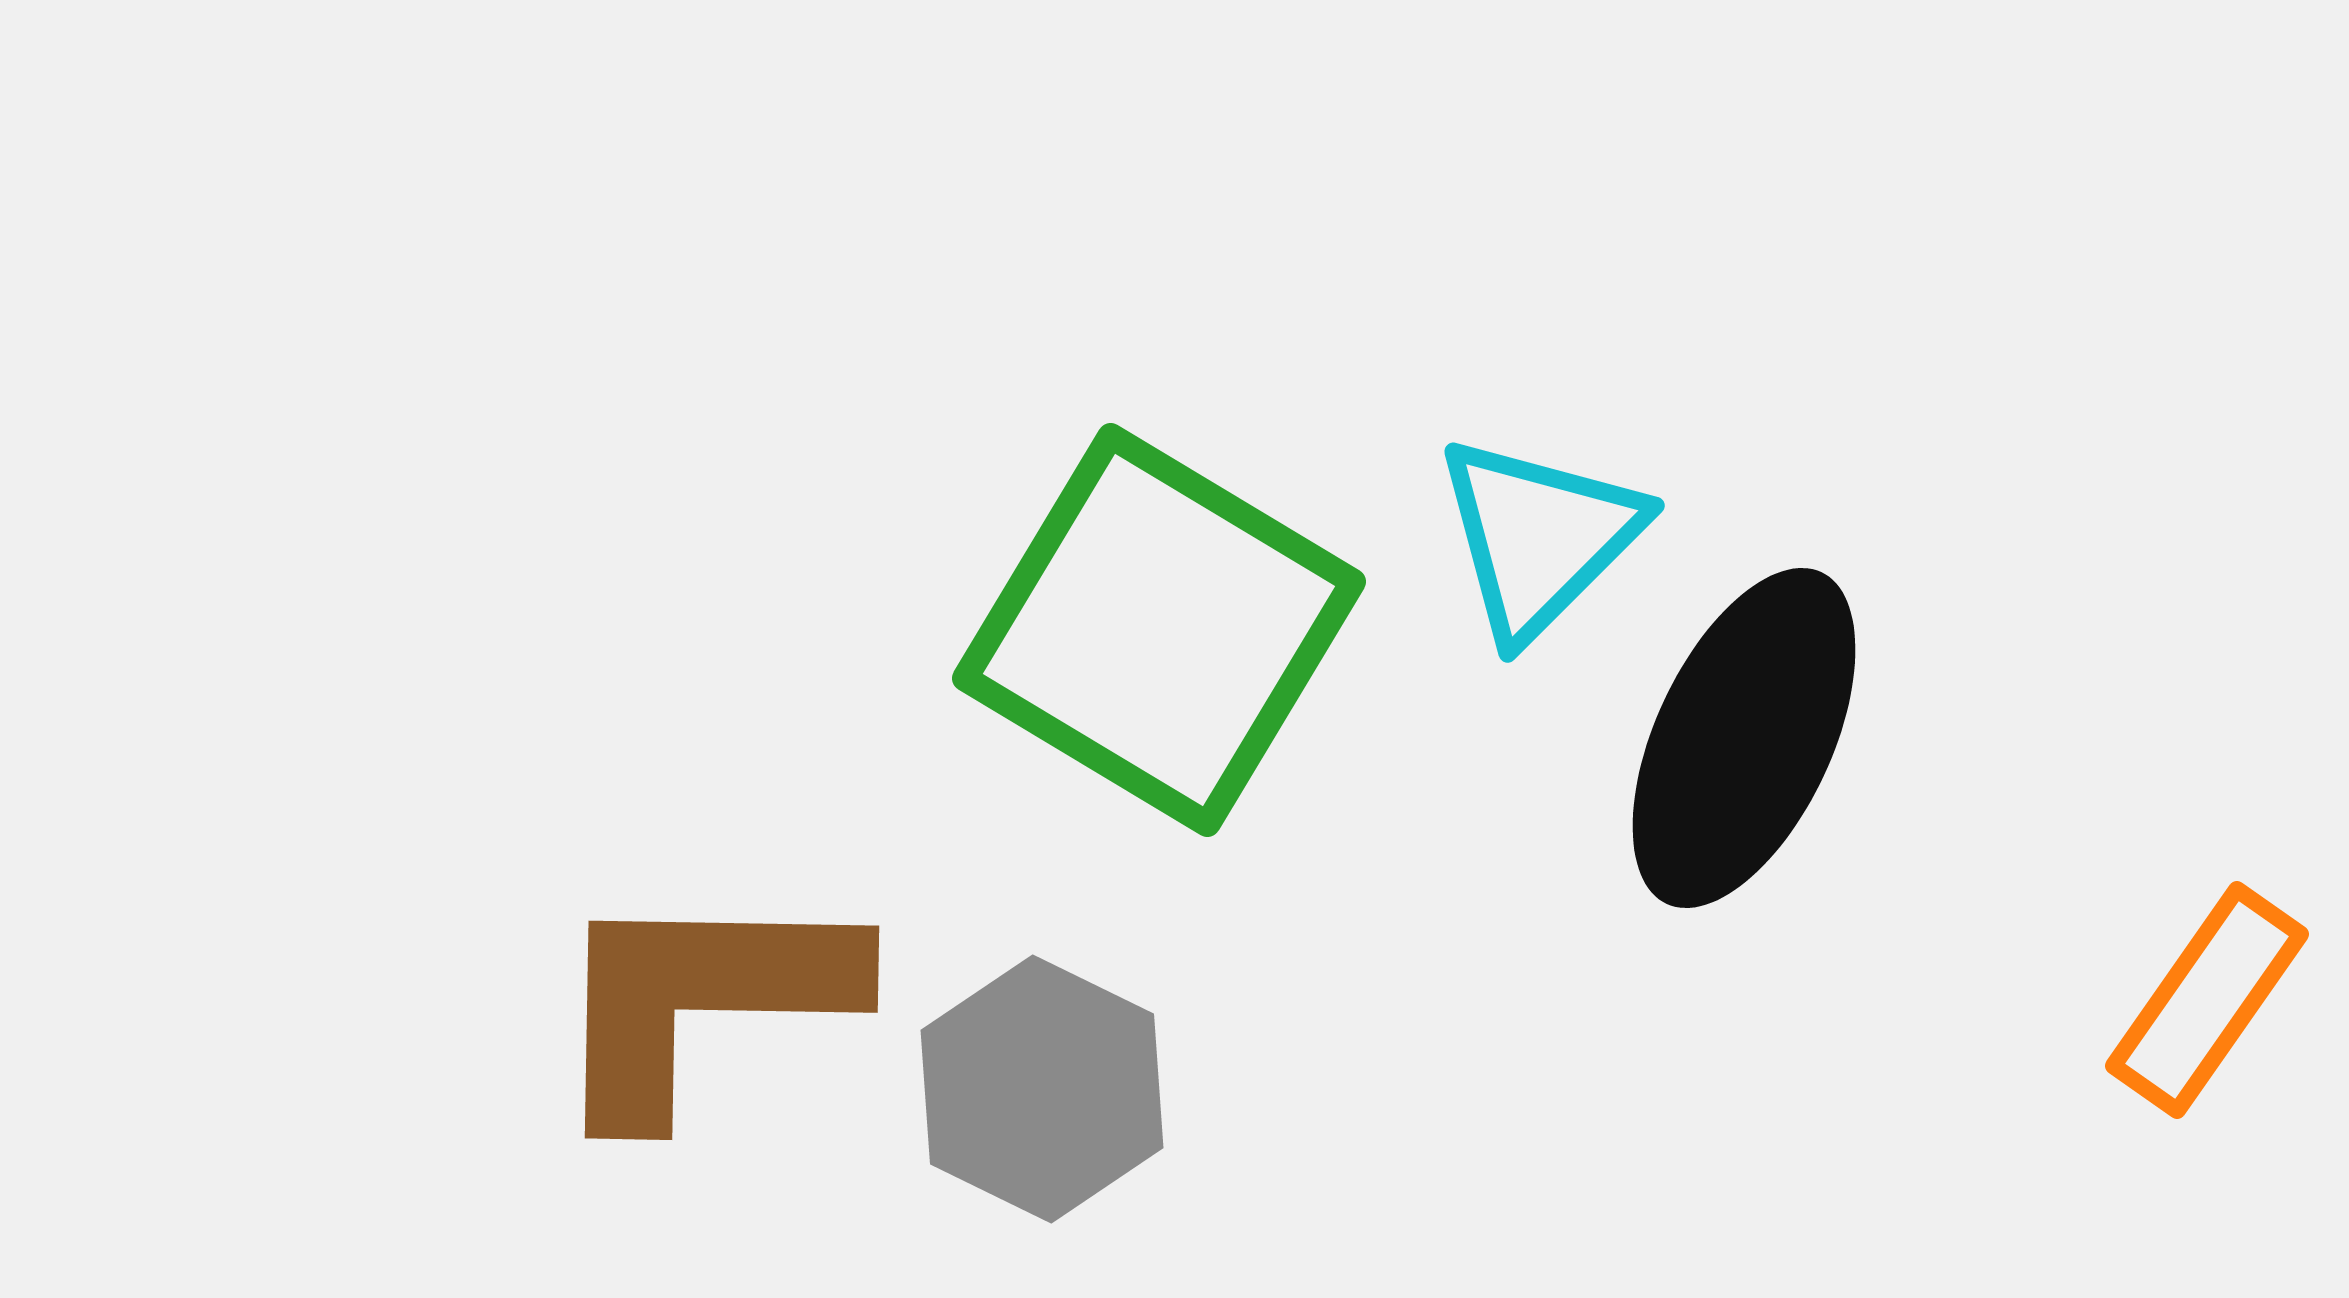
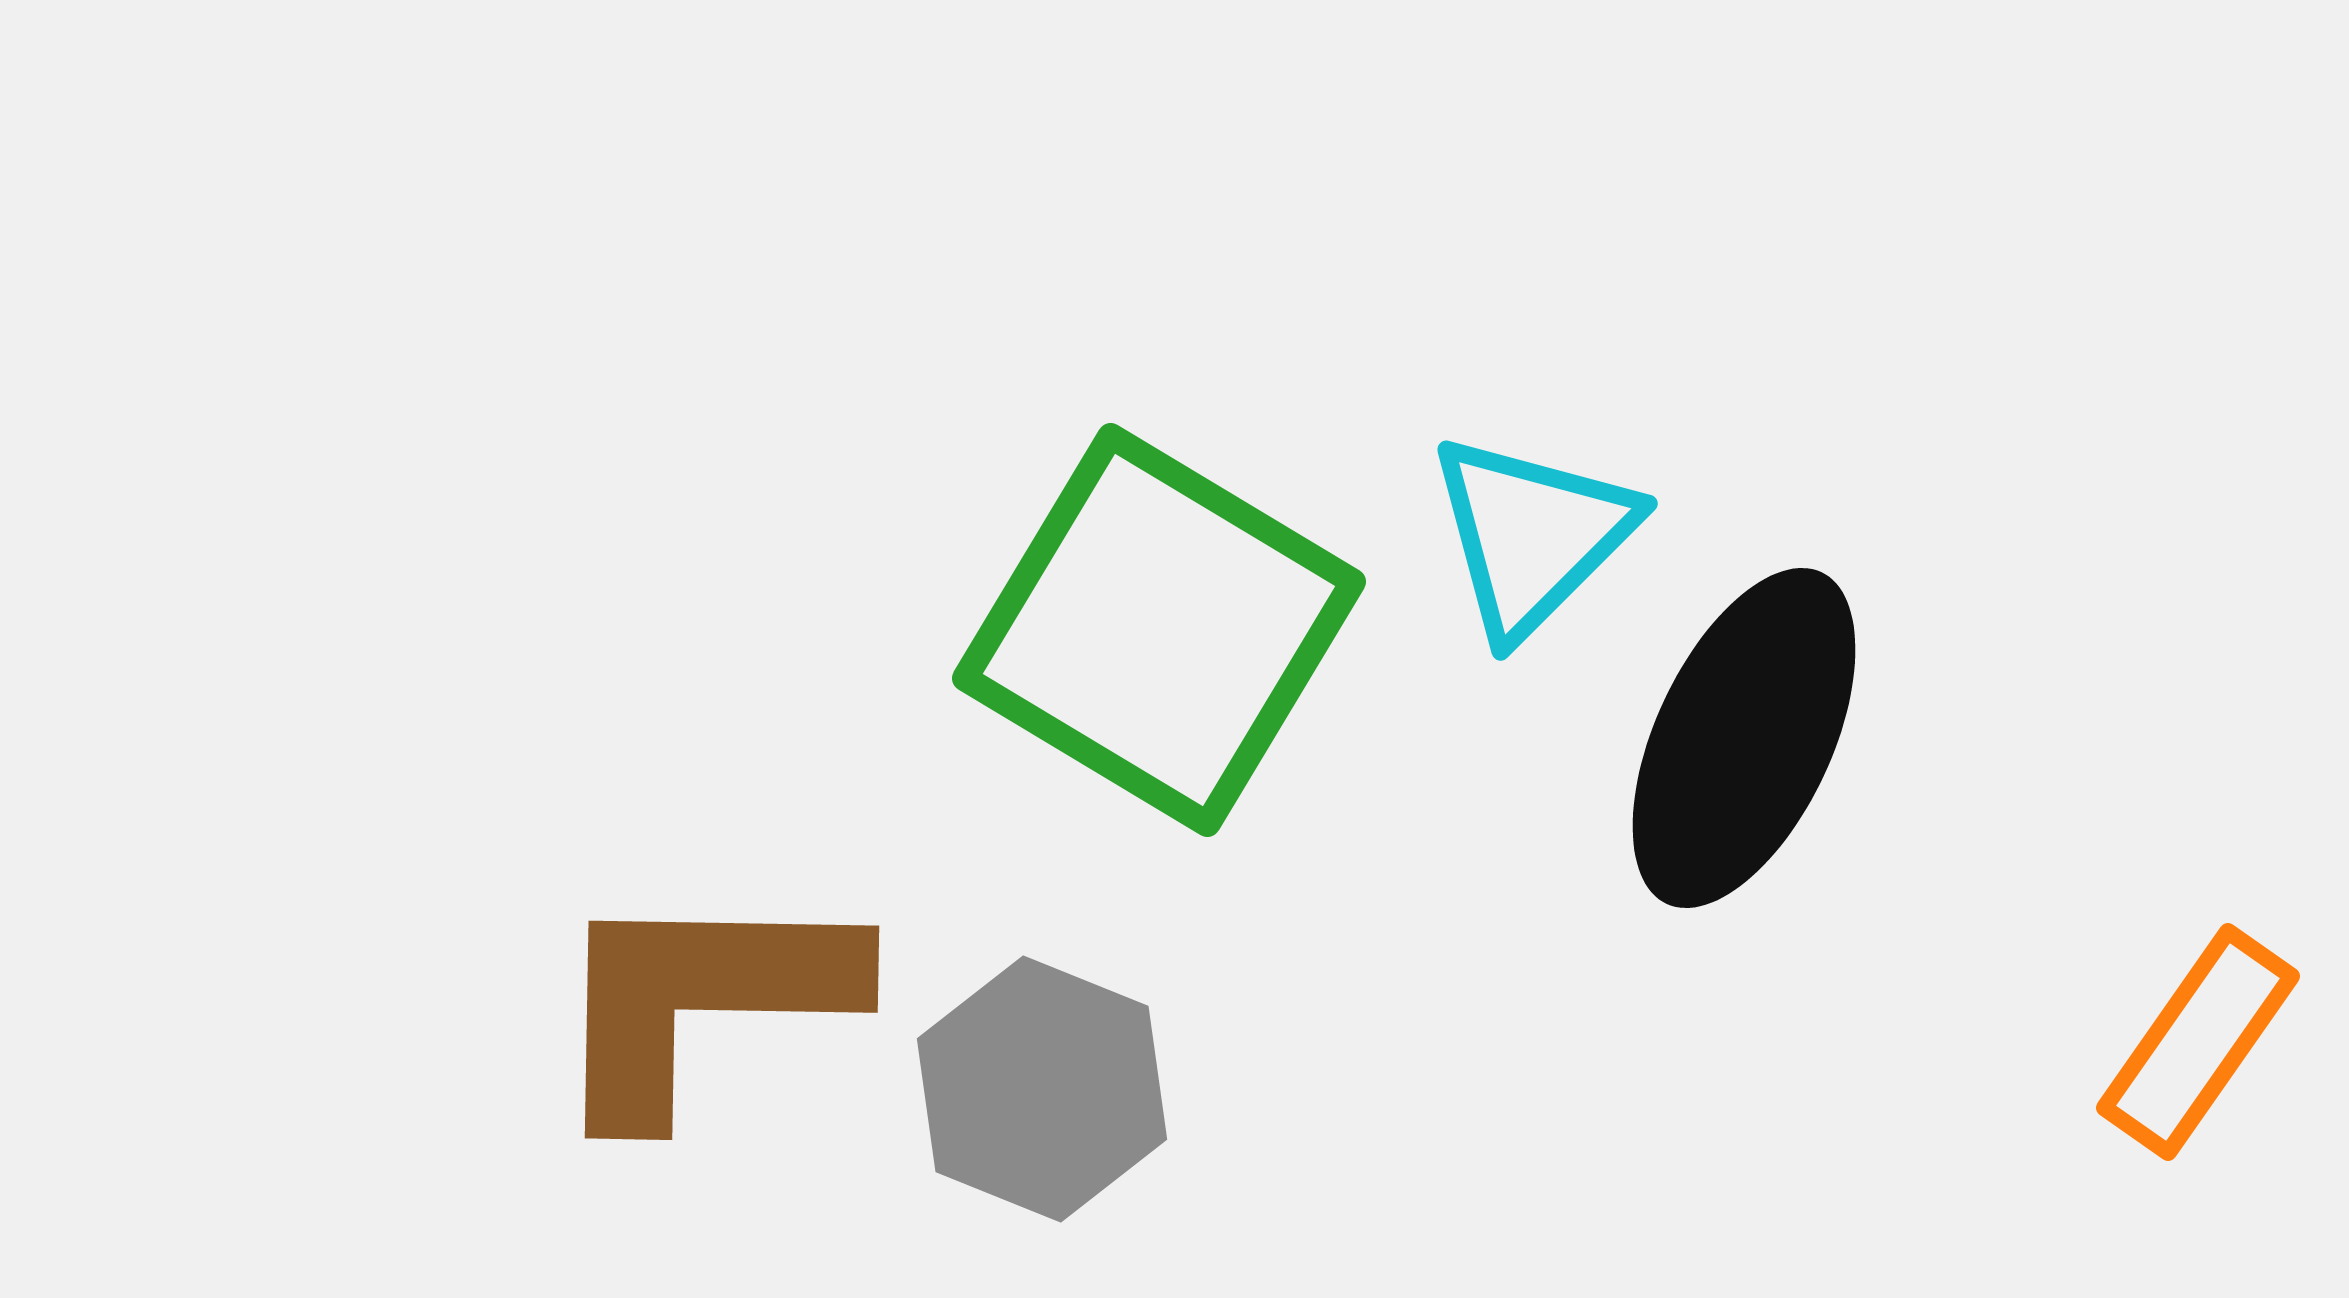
cyan triangle: moved 7 px left, 2 px up
orange rectangle: moved 9 px left, 42 px down
gray hexagon: rotated 4 degrees counterclockwise
